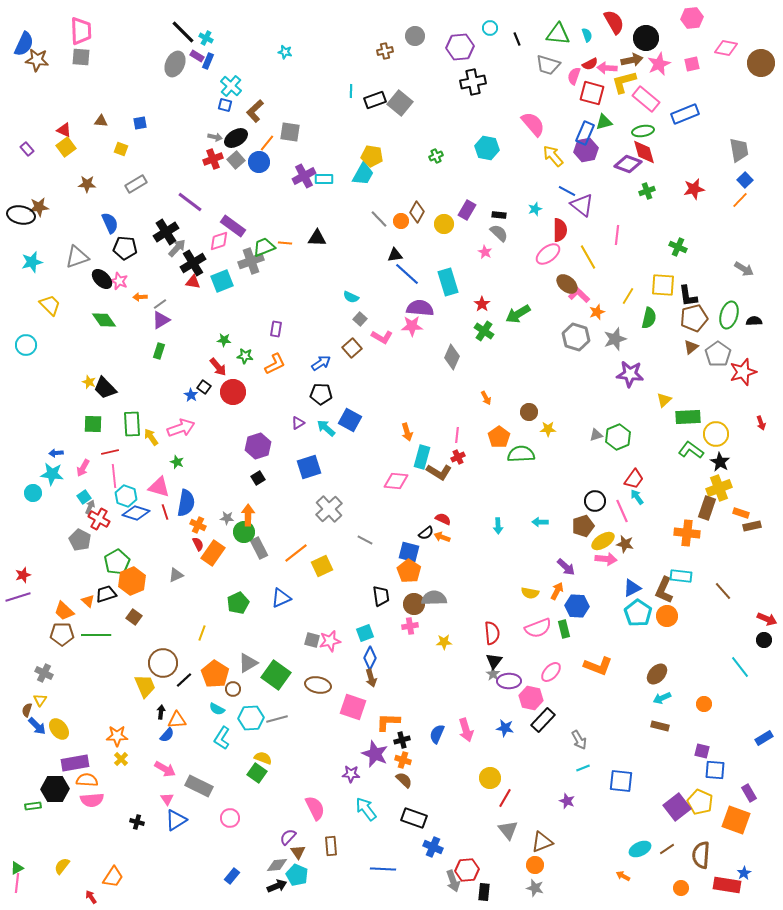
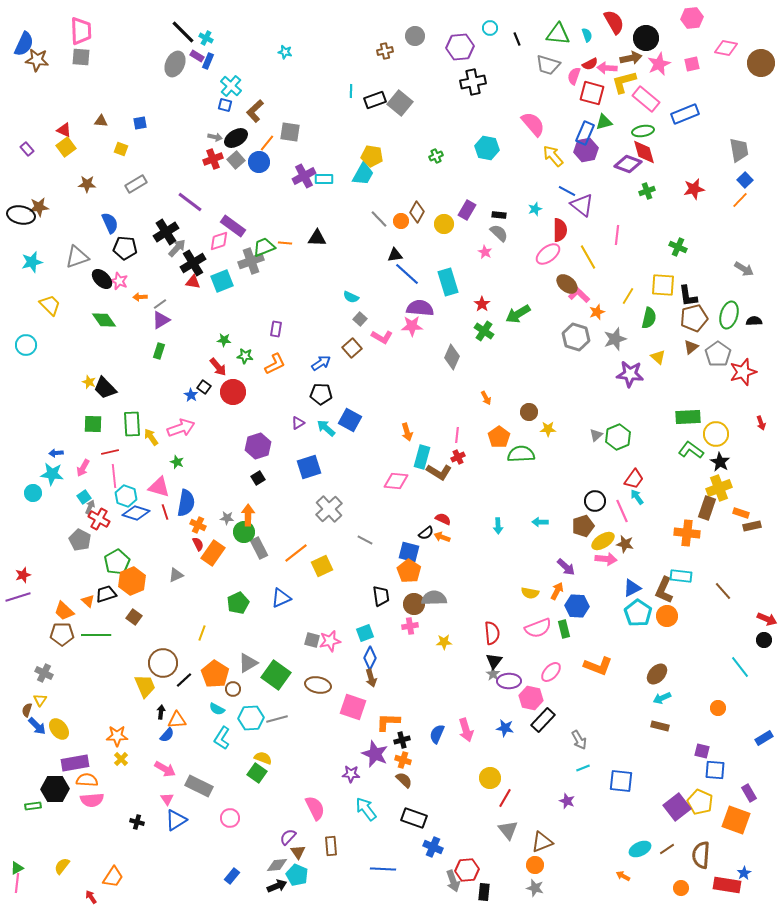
brown arrow at (632, 60): moved 1 px left, 2 px up
yellow triangle at (664, 400): moved 6 px left, 43 px up; rotated 35 degrees counterclockwise
gray triangle at (596, 435): rotated 24 degrees counterclockwise
orange circle at (704, 704): moved 14 px right, 4 px down
